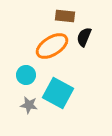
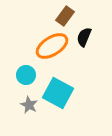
brown rectangle: rotated 60 degrees counterclockwise
gray star: rotated 18 degrees clockwise
